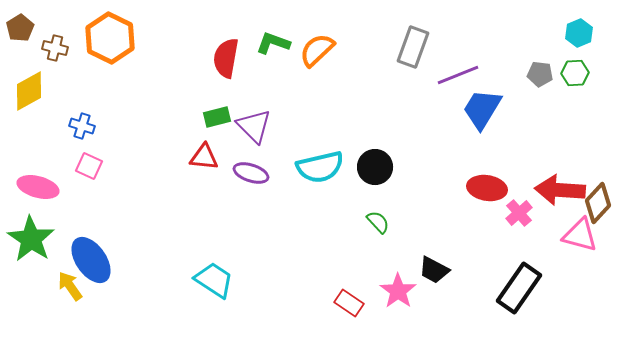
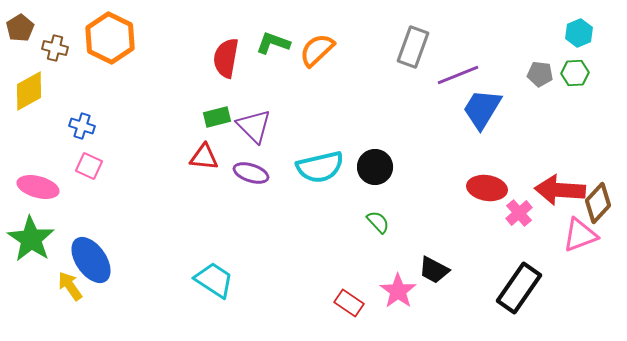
pink triangle: rotated 36 degrees counterclockwise
